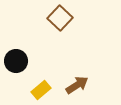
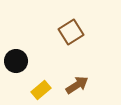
brown square: moved 11 px right, 14 px down; rotated 15 degrees clockwise
